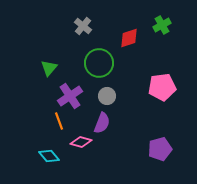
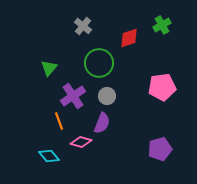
purple cross: moved 3 px right
